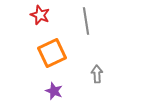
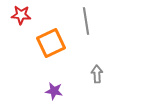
red star: moved 19 px left; rotated 18 degrees counterclockwise
orange square: moved 1 px left, 10 px up
purple star: rotated 12 degrees counterclockwise
